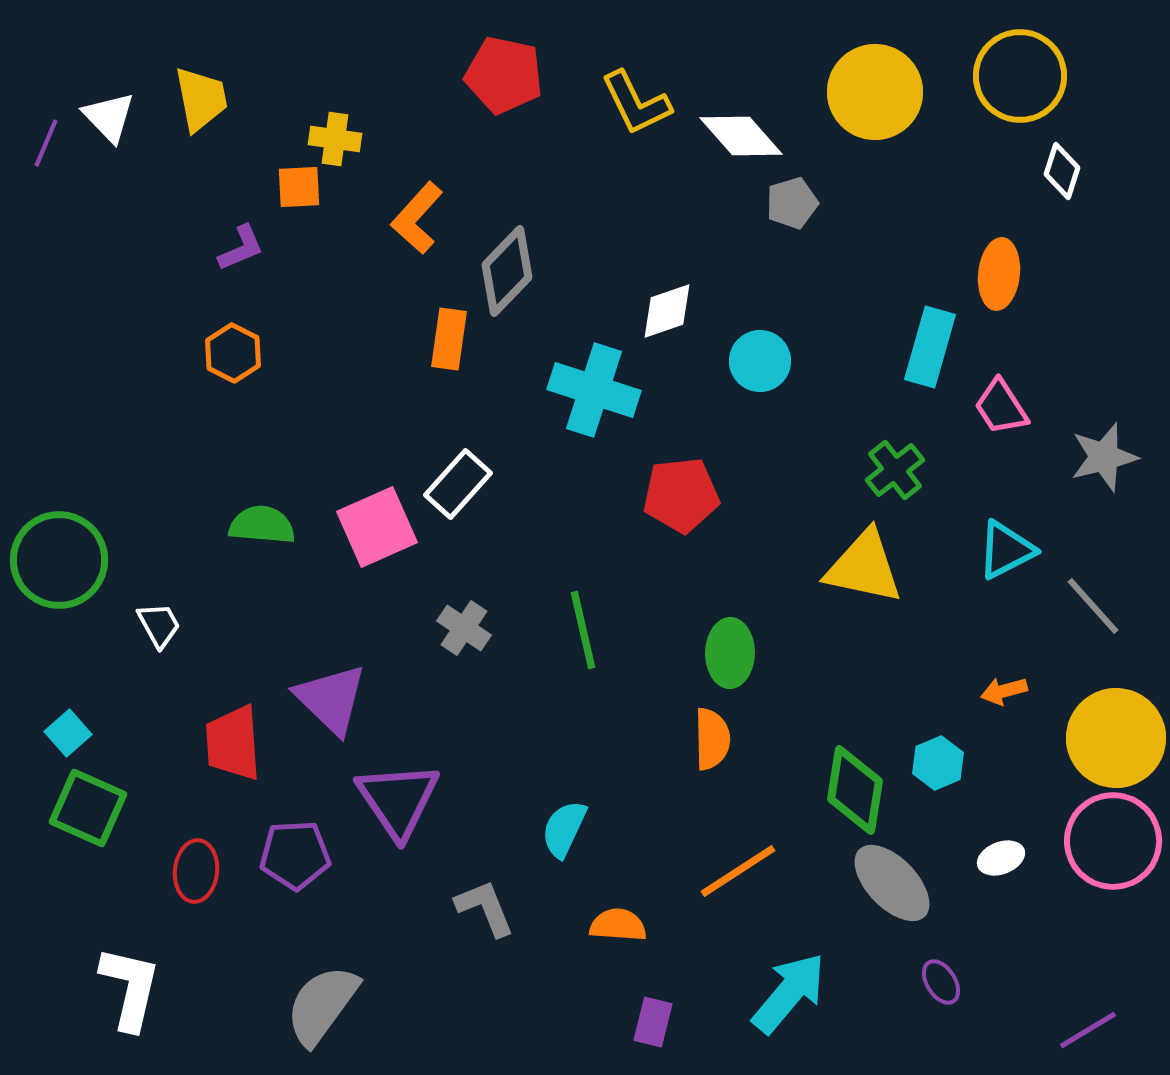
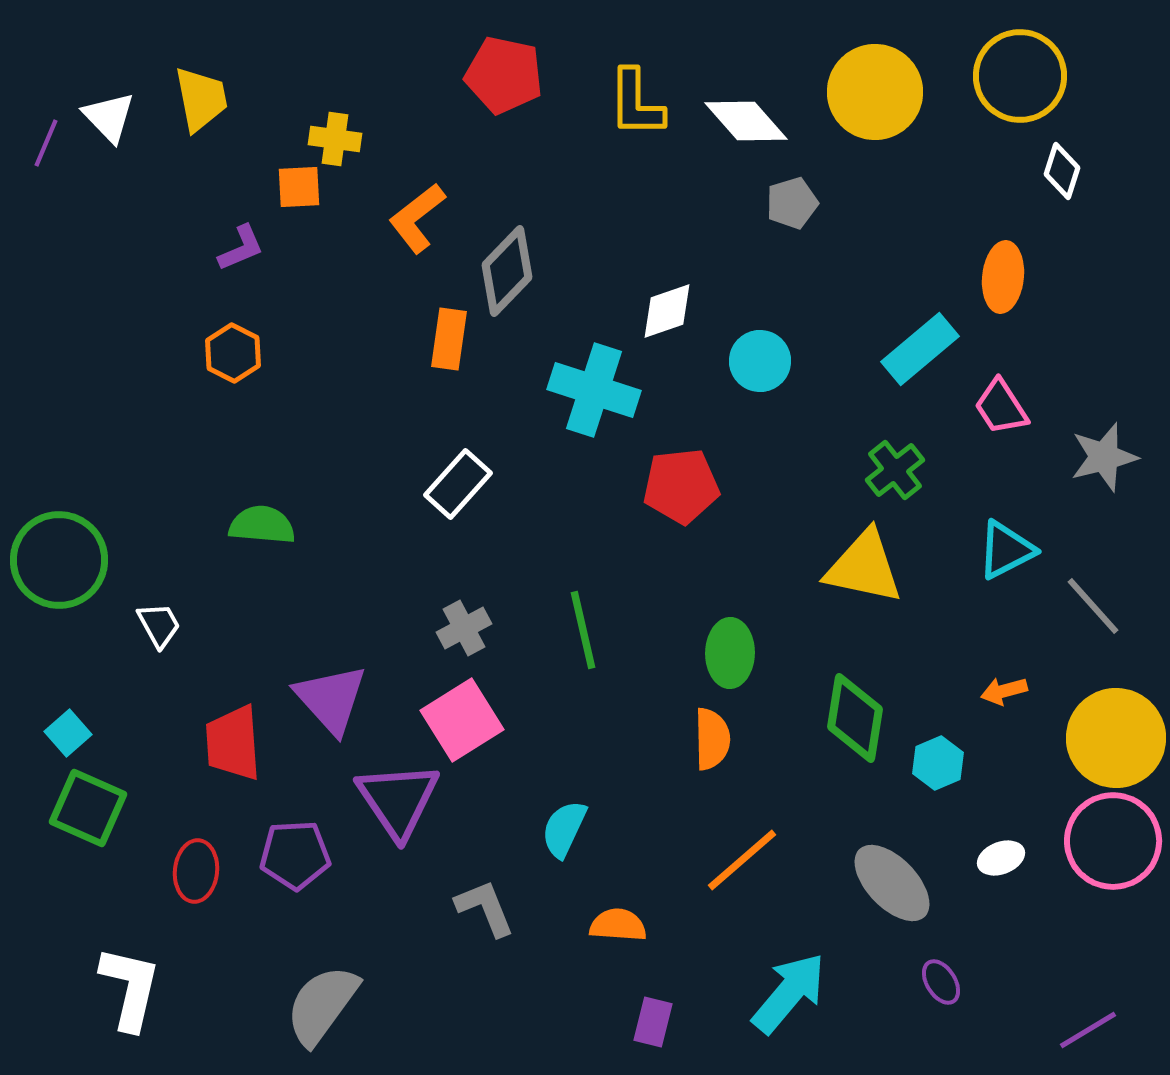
yellow L-shape at (636, 103): rotated 26 degrees clockwise
white diamond at (741, 136): moved 5 px right, 15 px up
orange L-shape at (417, 218): rotated 10 degrees clockwise
orange ellipse at (999, 274): moved 4 px right, 3 px down
cyan rectangle at (930, 347): moved 10 px left, 2 px down; rotated 34 degrees clockwise
red pentagon at (681, 495): moved 9 px up
pink square at (377, 527): moved 85 px right, 193 px down; rotated 8 degrees counterclockwise
gray cross at (464, 628): rotated 28 degrees clockwise
purple triangle at (331, 699): rotated 4 degrees clockwise
green diamond at (855, 790): moved 72 px up
orange line at (738, 871): moved 4 px right, 11 px up; rotated 8 degrees counterclockwise
